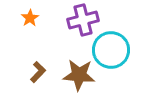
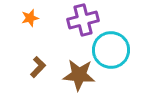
orange star: rotated 18 degrees clockwise
brown L-shape: moved 5 px up
